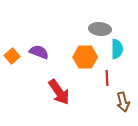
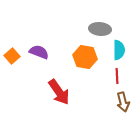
cyan semicircle: moved 2 px right, 1 px down
orange hexagon: rotated 10 degrees clockwise
red line: moved 10 px right, 2 px up
